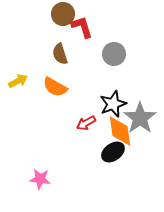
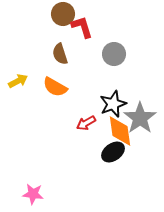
pink star: moved 7 px left, 15 px down
